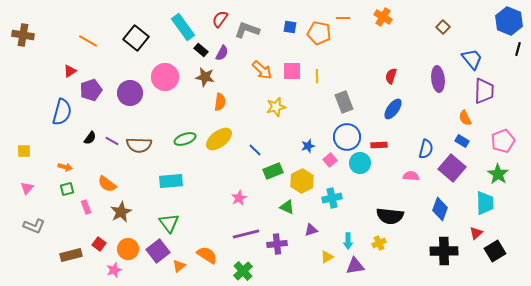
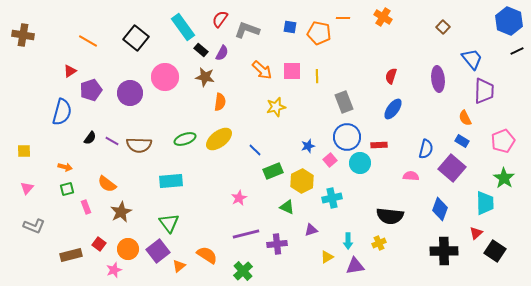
black line at (518, 49): moved 1 px left, 2 px down; rotated 48 degrees clockwise
green star at (498, 174): moved 6 px right, 4 px down
black square at (495, 251): rotated 25 degrees counterclockwise
